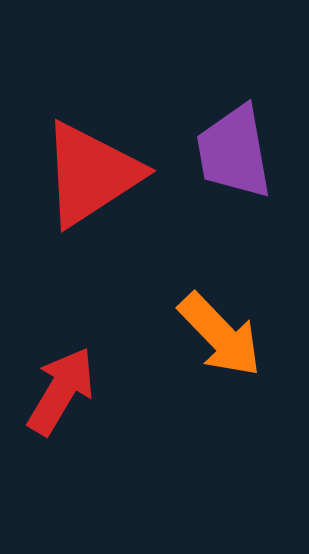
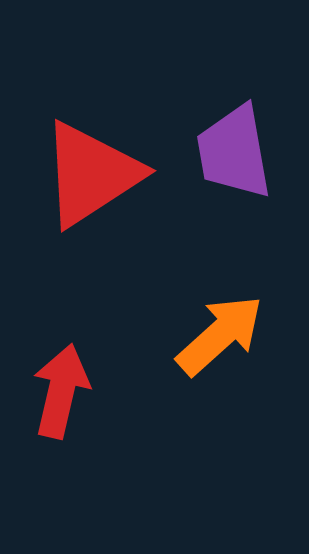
orange arrow: rotated 88 degrees counterclockwise
red arrow: rotated 18 degrees counterclockwise
